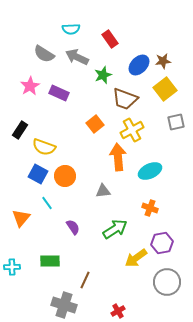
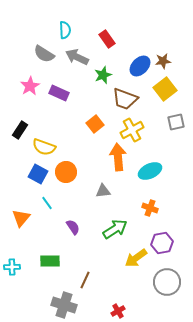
cyan semicircle: moved 6 px left, 1 px down; rotated 90 degrees counterclockwise
red rectangle: moved 3 px left
blue ellipse: moved 1 px right, 1 px down
orange circle: moved 1 px right, 4 px up
